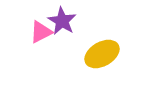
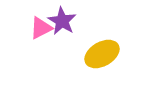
pink triangle: moved 4 px up
